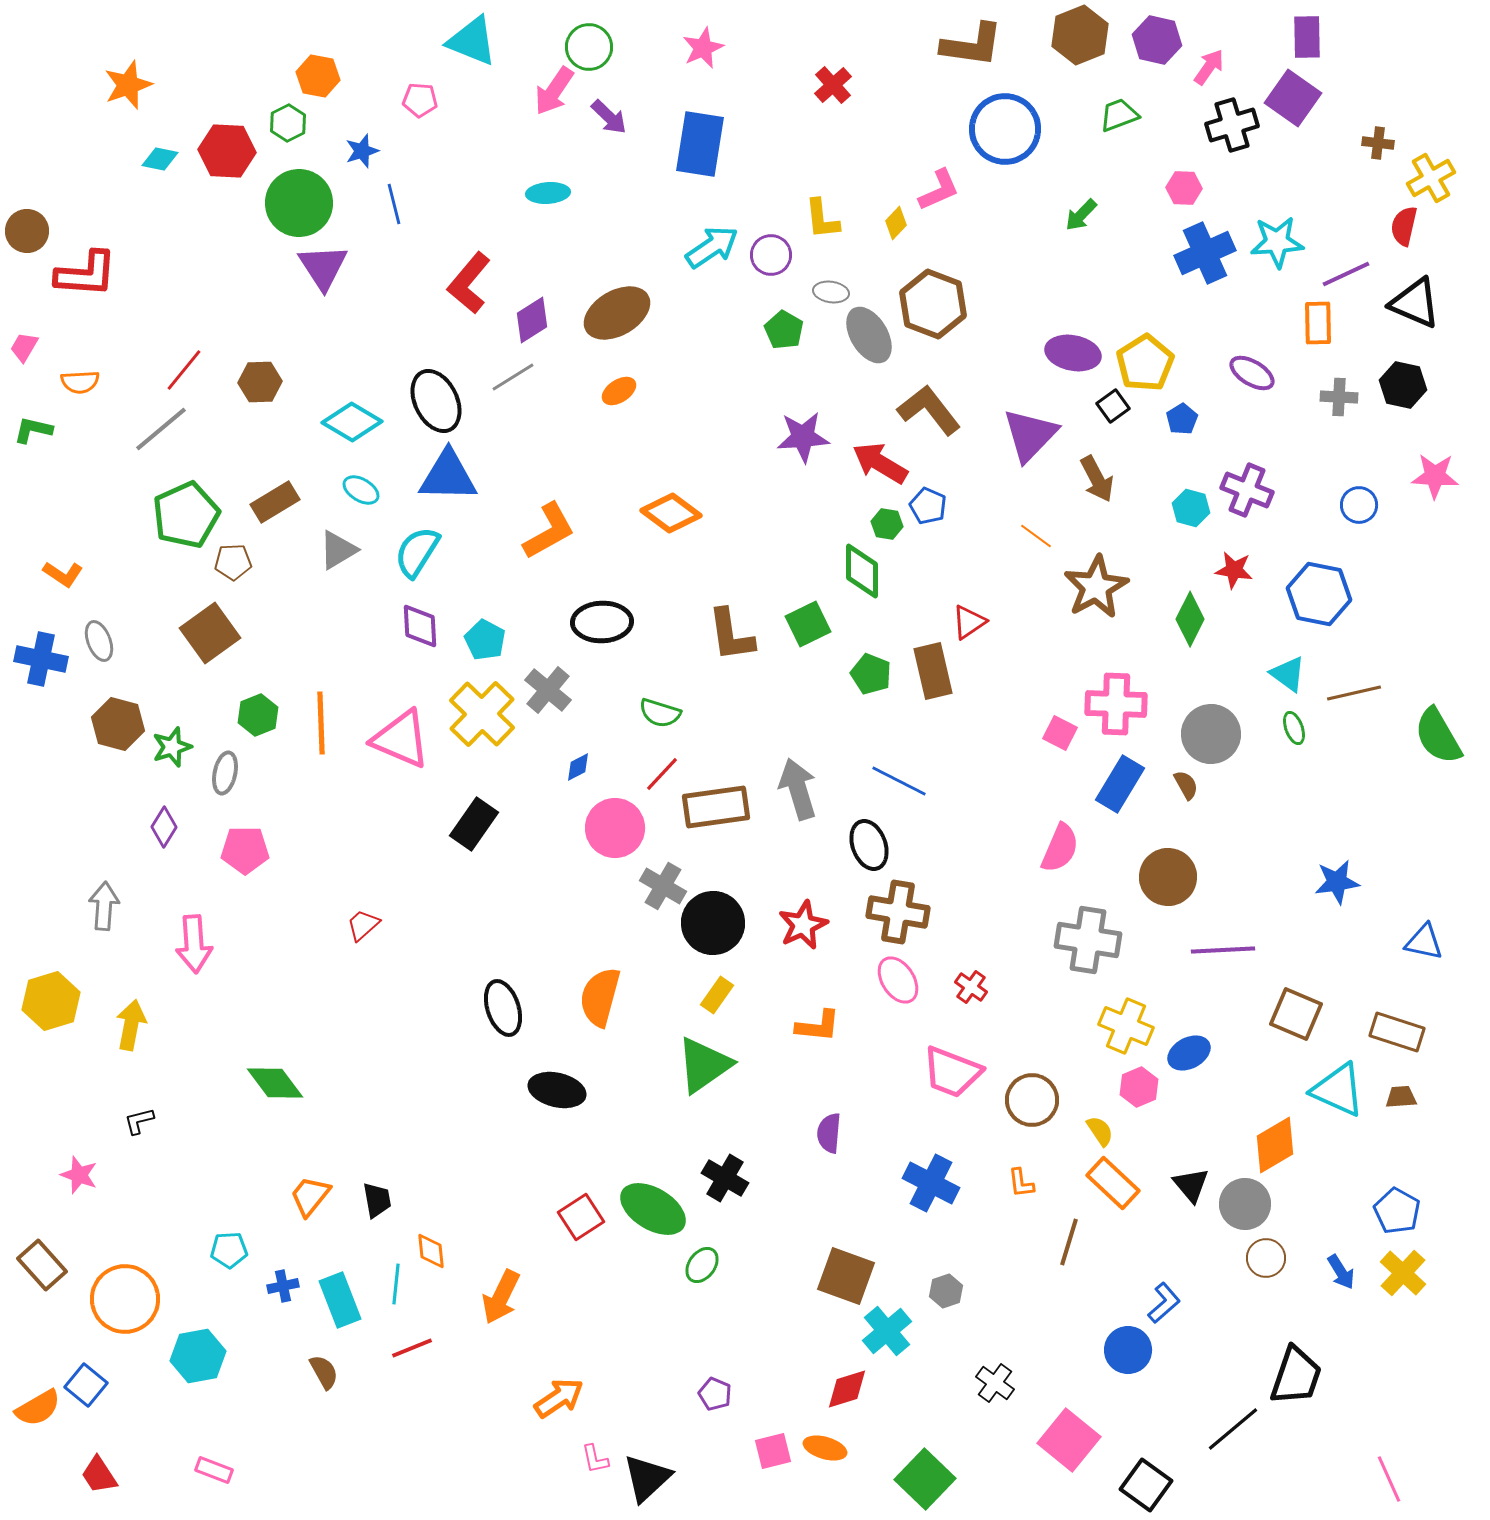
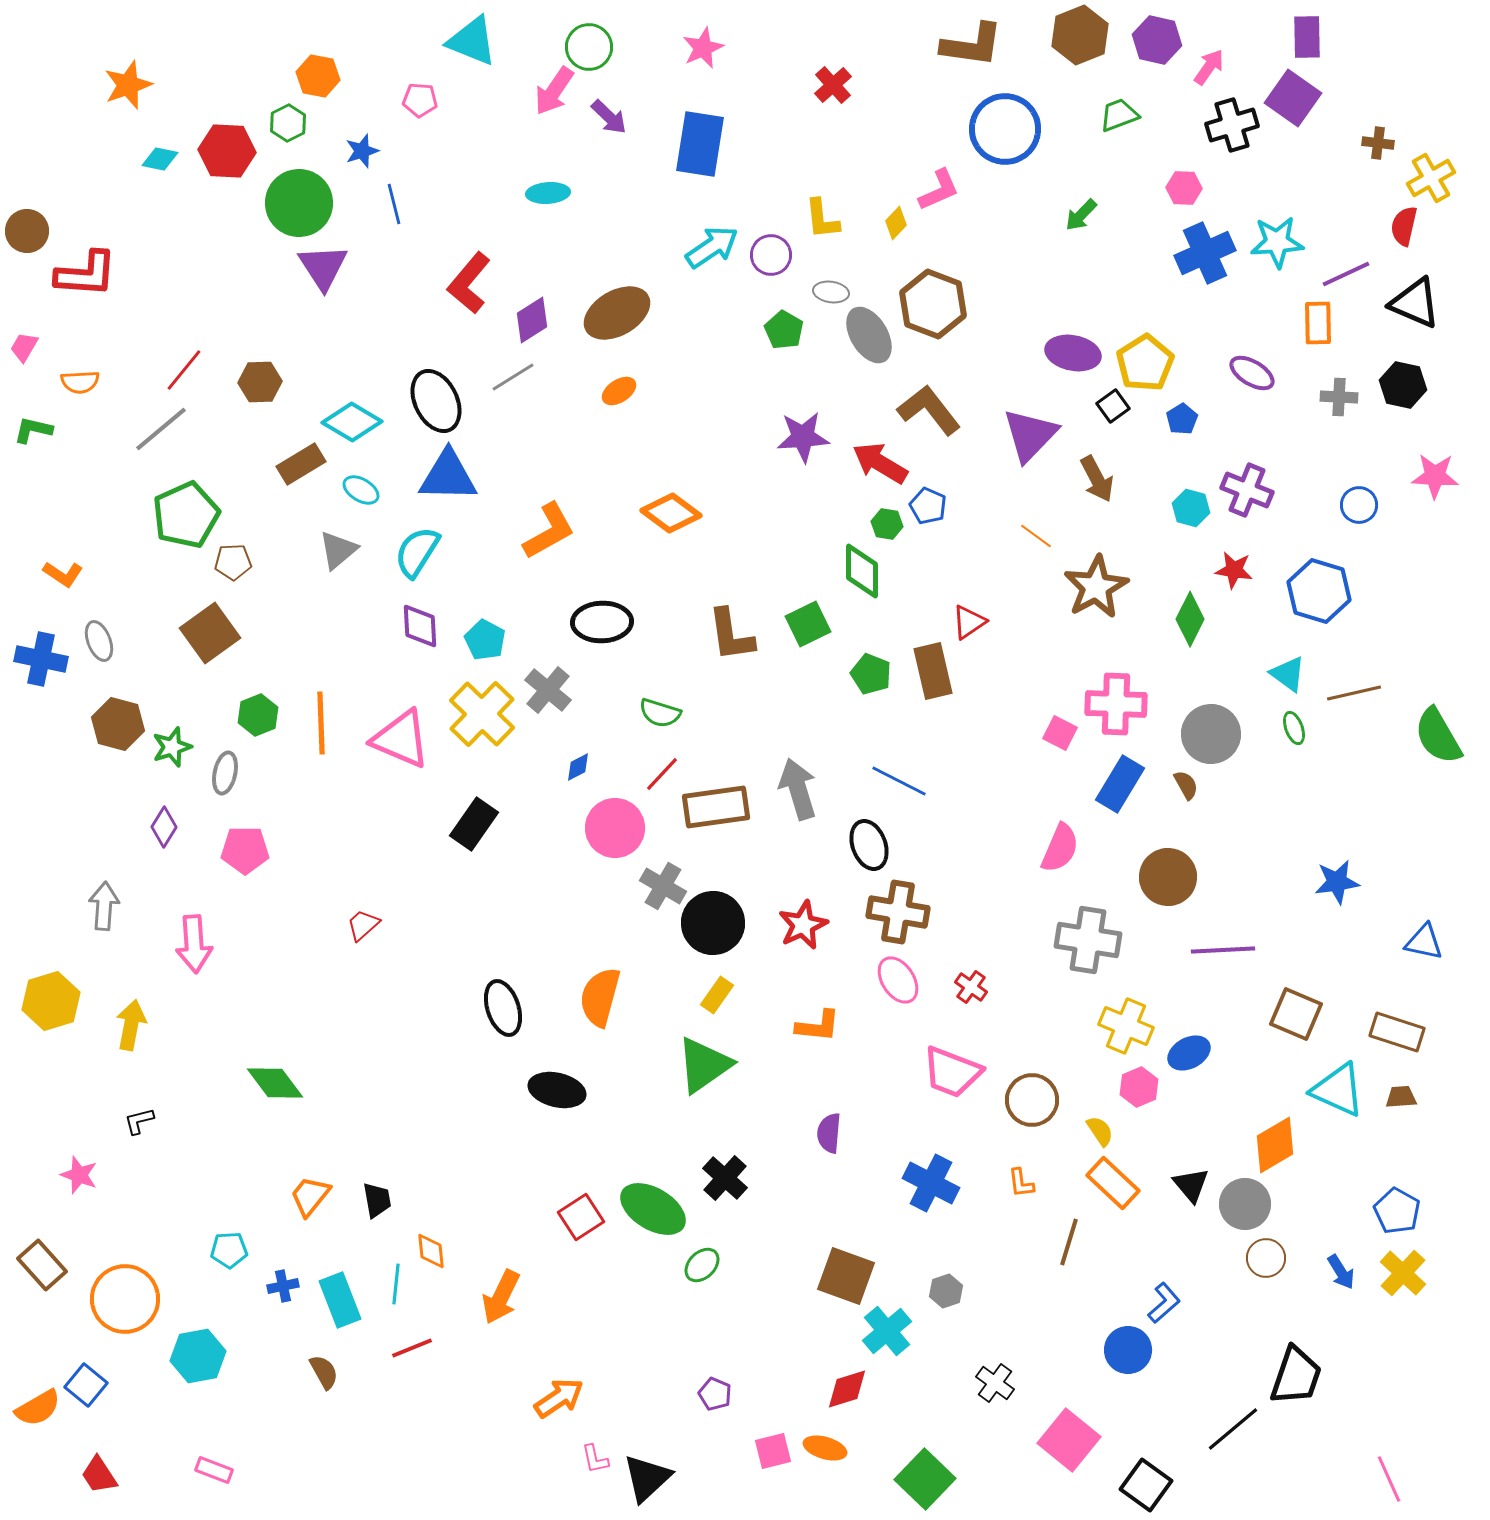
brown rectangle at (275, 502): moved 26 px right, 38 px up
gray triangle at (338, 550): rotated 9 degrees counterclockwise
blue hexagon at (1319, 594): moved 3 px up; rotated 6 degrees clockwise
black cross at (725, 1178): rotated 12 degrees clockwise
green ellipse at (702, 1265): rotated 9 degrees clockwise
